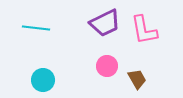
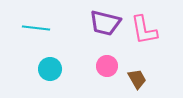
purple trapezoid: rotated 40 degrees clockwise
cyan circle: moved 7 px right, 11 px up
